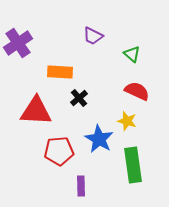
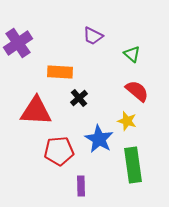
red semicircle: rotated 15 degrees clockwise
